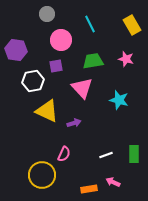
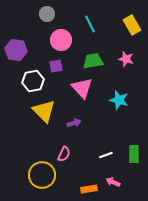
yellow triangle: moved 3 px left; rotated 20 degrees clockwise
